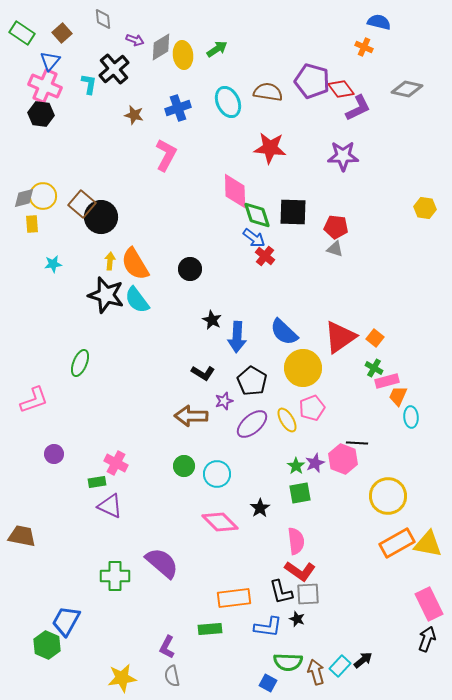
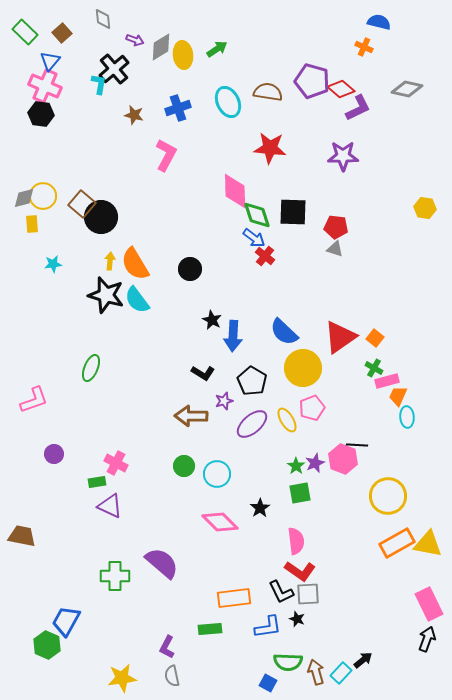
green rectangle at (22, 33): moved 3 px right, 1 px up; rotated 10 degrees clockwise
cyan L-shape at (89, 84): moved 10 px right
red diamond at (341, 89): rotated 12 degrees counterclockwise
blue arrow at (237, 337): moved 4 px left, 1 px up
green ellipse at (80, 363): moved 11 px right, 5 px down
cyan ellipse at (411, 417): moved 4 px left
black line at (357, 443): moved 2 px down
black L-shape at (281, 592): rotated 12 degrees counterclockwise
blue L-shape at (268, 627): rotated 16 degrees counterclockwise
cyan rectangle at (340, 666): moved 1 px right, 7 px down
